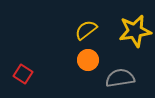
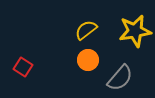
red square: moved 7 px up
gray semicircle: rotated 140 degrees clockwise
